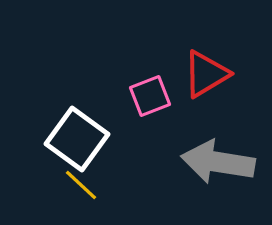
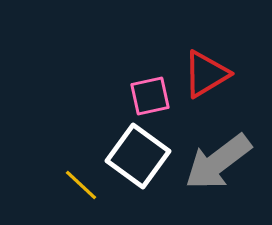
pink square: rotated 9 degrees clockwise
white square: moved 61 px right, 17 px down
gray arrow: rotated 46 degrees counterclockwise
